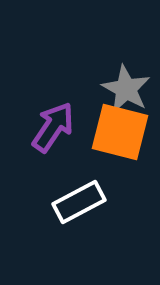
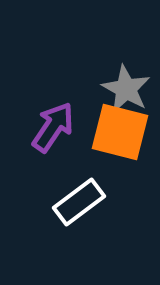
white rectangle: rotated 9 degrees counterclockwise
